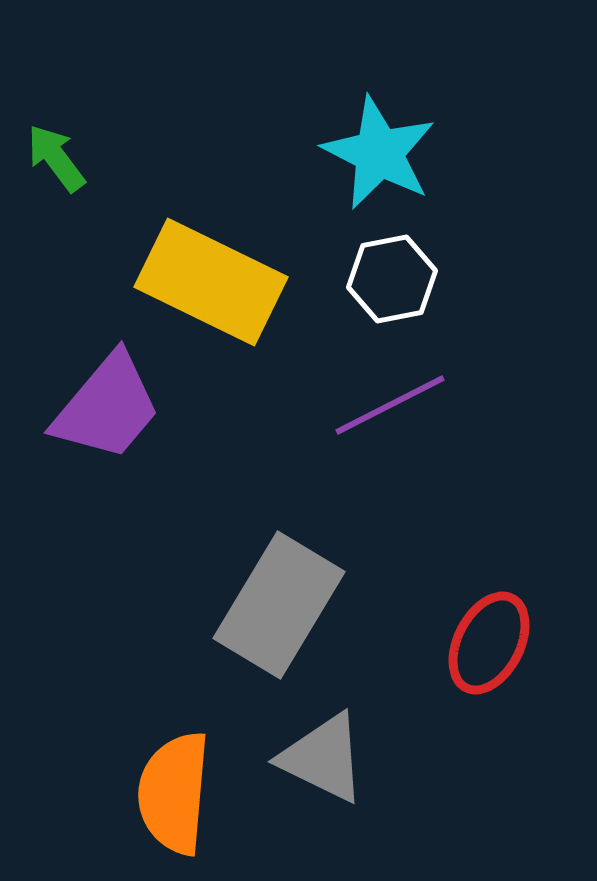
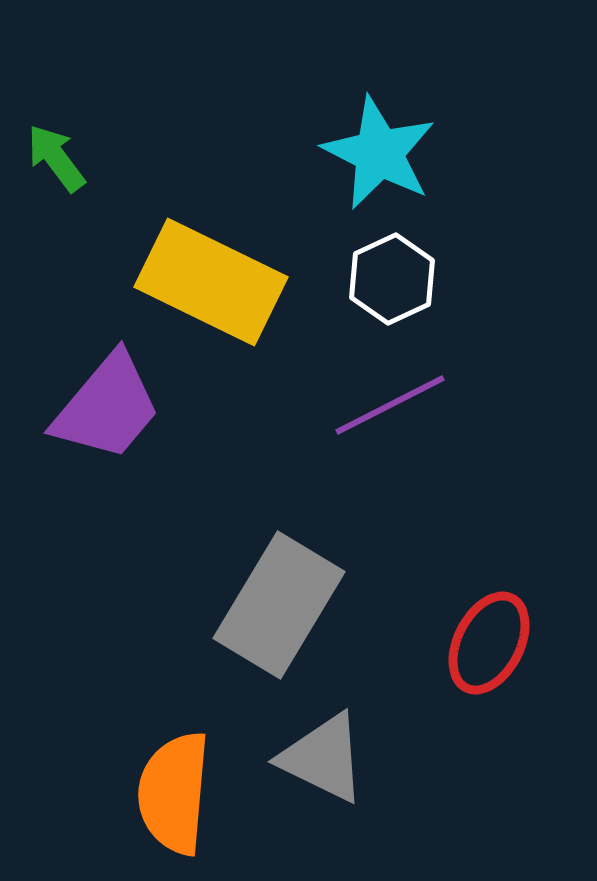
white hexagon: rotated 14 degrees counterclockwise
